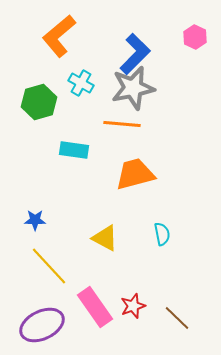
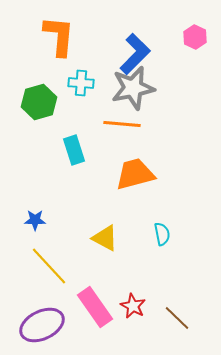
orange L-shape: rotated 135 degrees clockwise
cyan cross: rotated 25 degrees counterclockwise
cyan rectangle: rotated 64 degrees clockwise
red star: rotated 25 degrees counterclockwise
